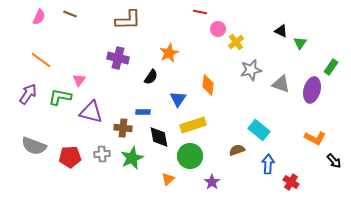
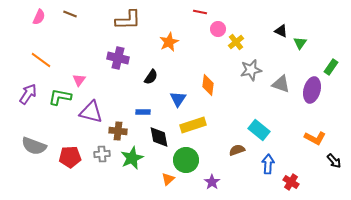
orange star: moved 11 px up
brown cross: moved 5 px left, 3 px down
green circle: moved 4 px left, 4 px down
